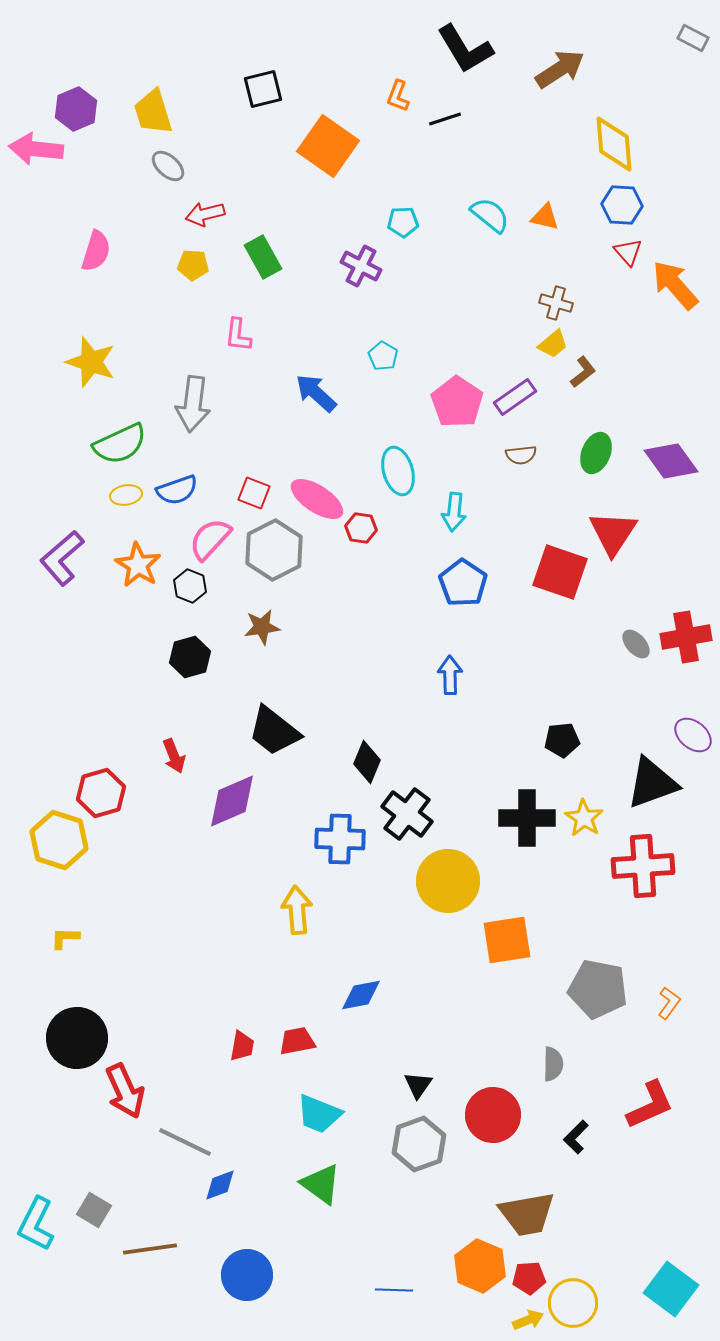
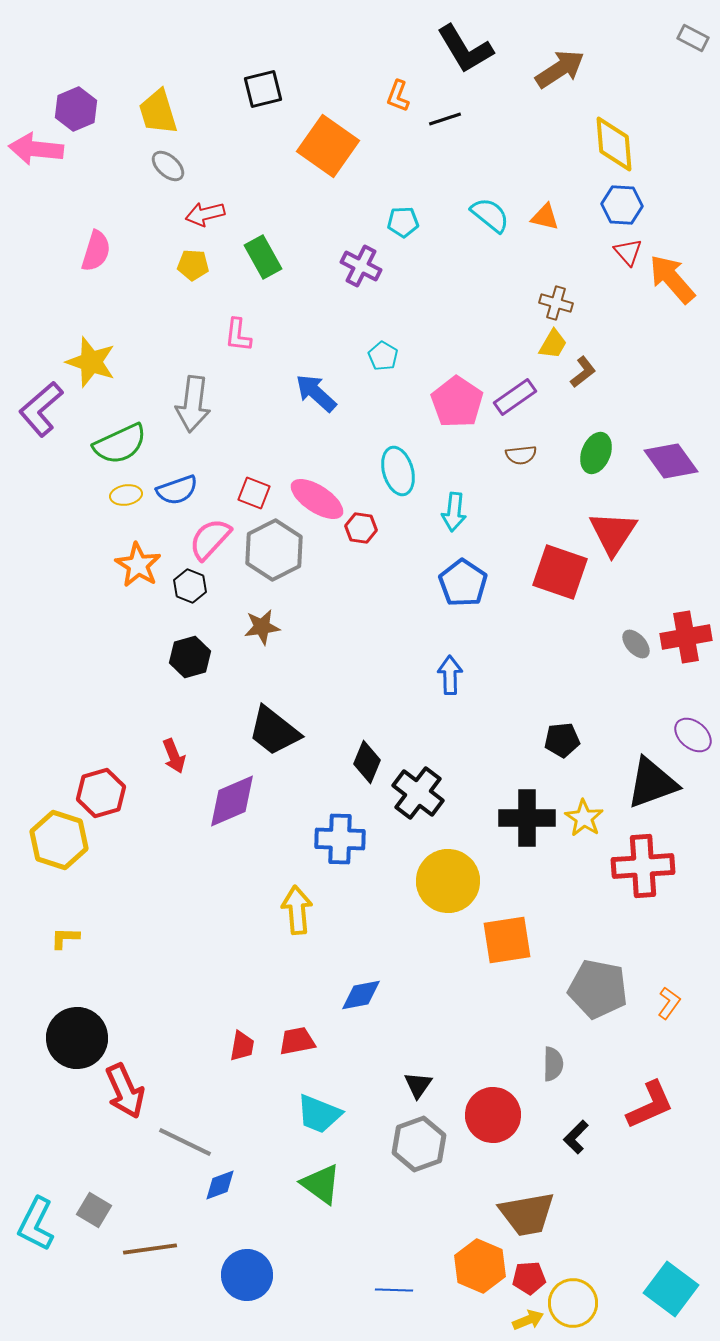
yellow trapezoid at (153, 112): moved 5 px right
orange arrow at (675, 285): moved 3 px left, 6 px up
yellow trapezoid at (553, 344): rotated 20 degrees counterclockwise
purple L-shape at (62, 558): moved 21 px left, 149 px up
black cross at (407, 814): moved 11 px right, 21 px up
